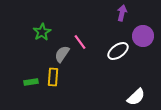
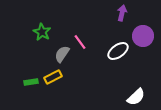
green star: rotated 12 degrees counterclockwise
yellow rectangle: rotated 60 degrees clockwise
